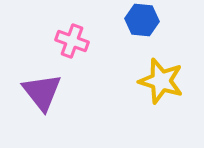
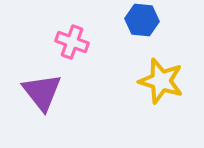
pink cross: moved 1 px down
